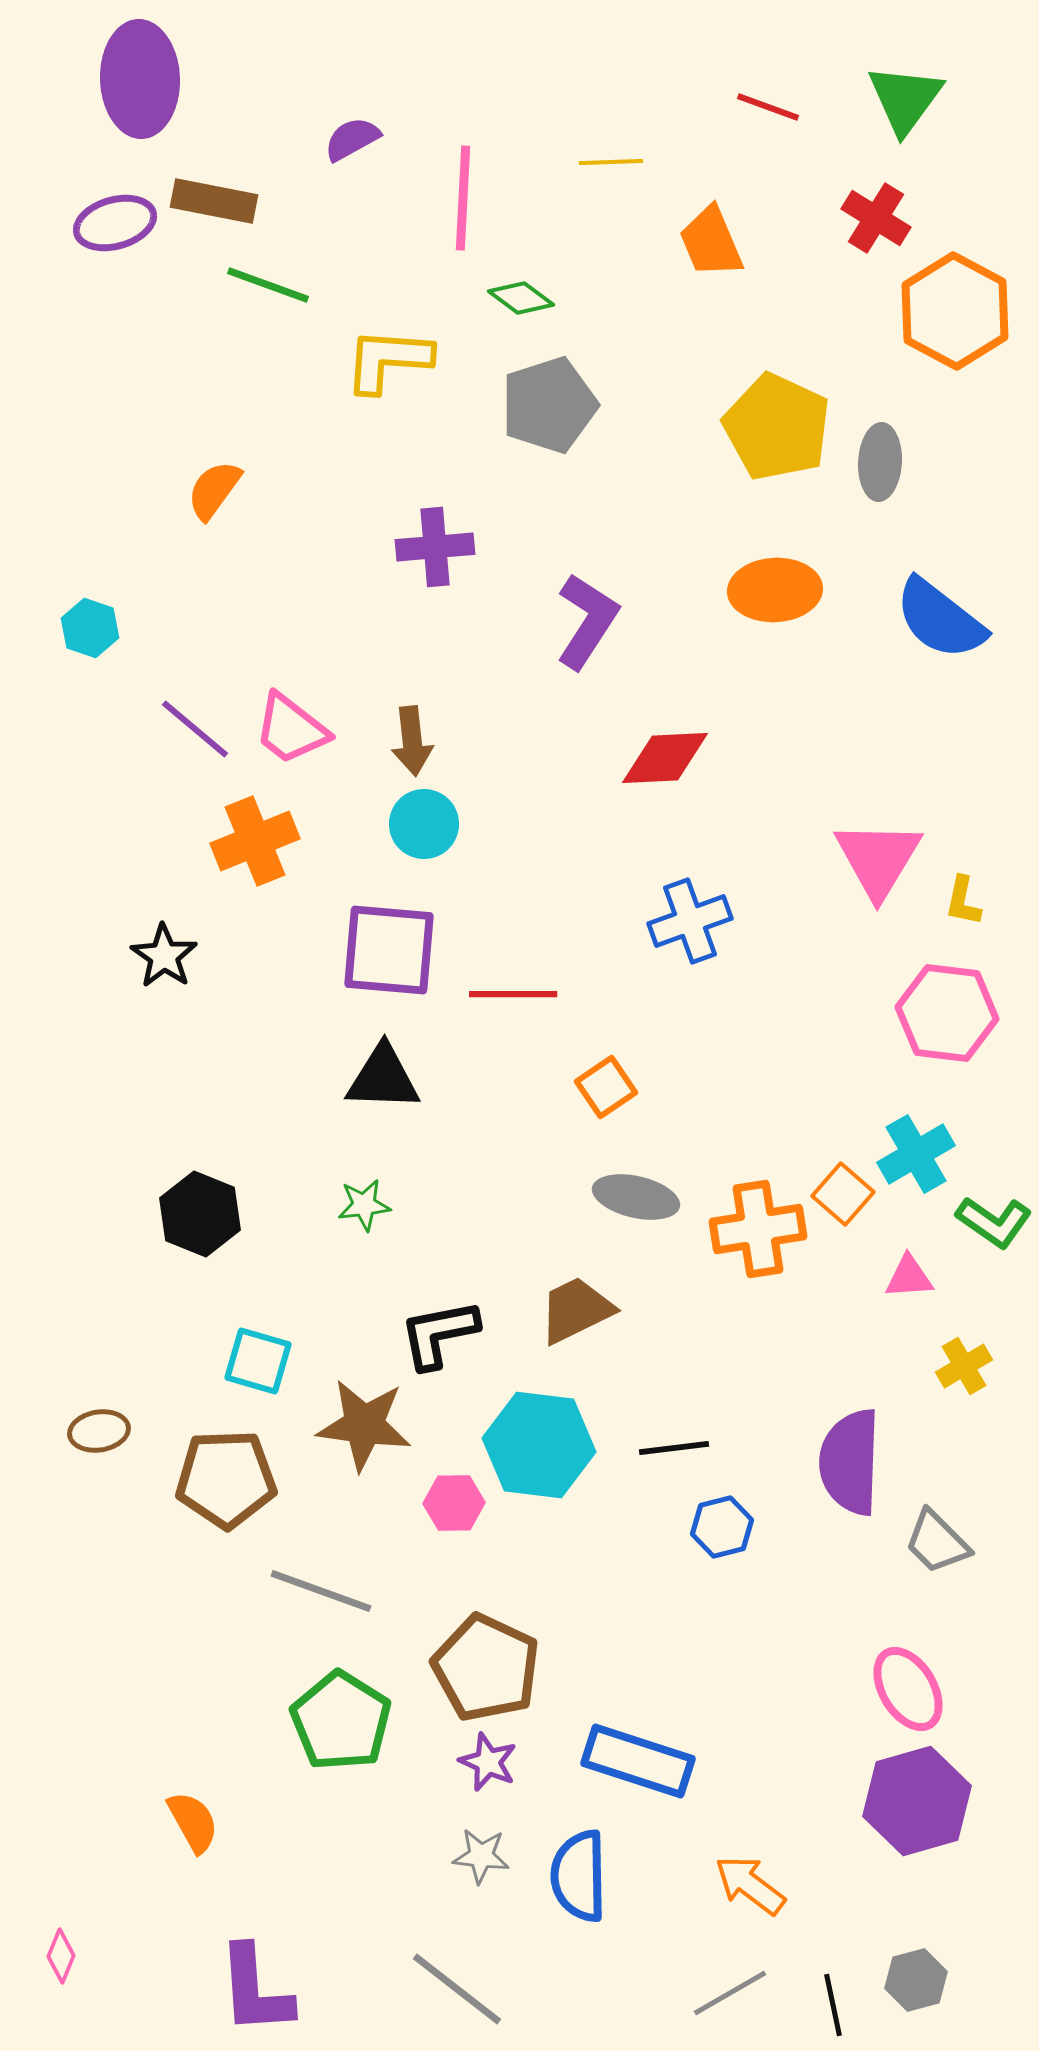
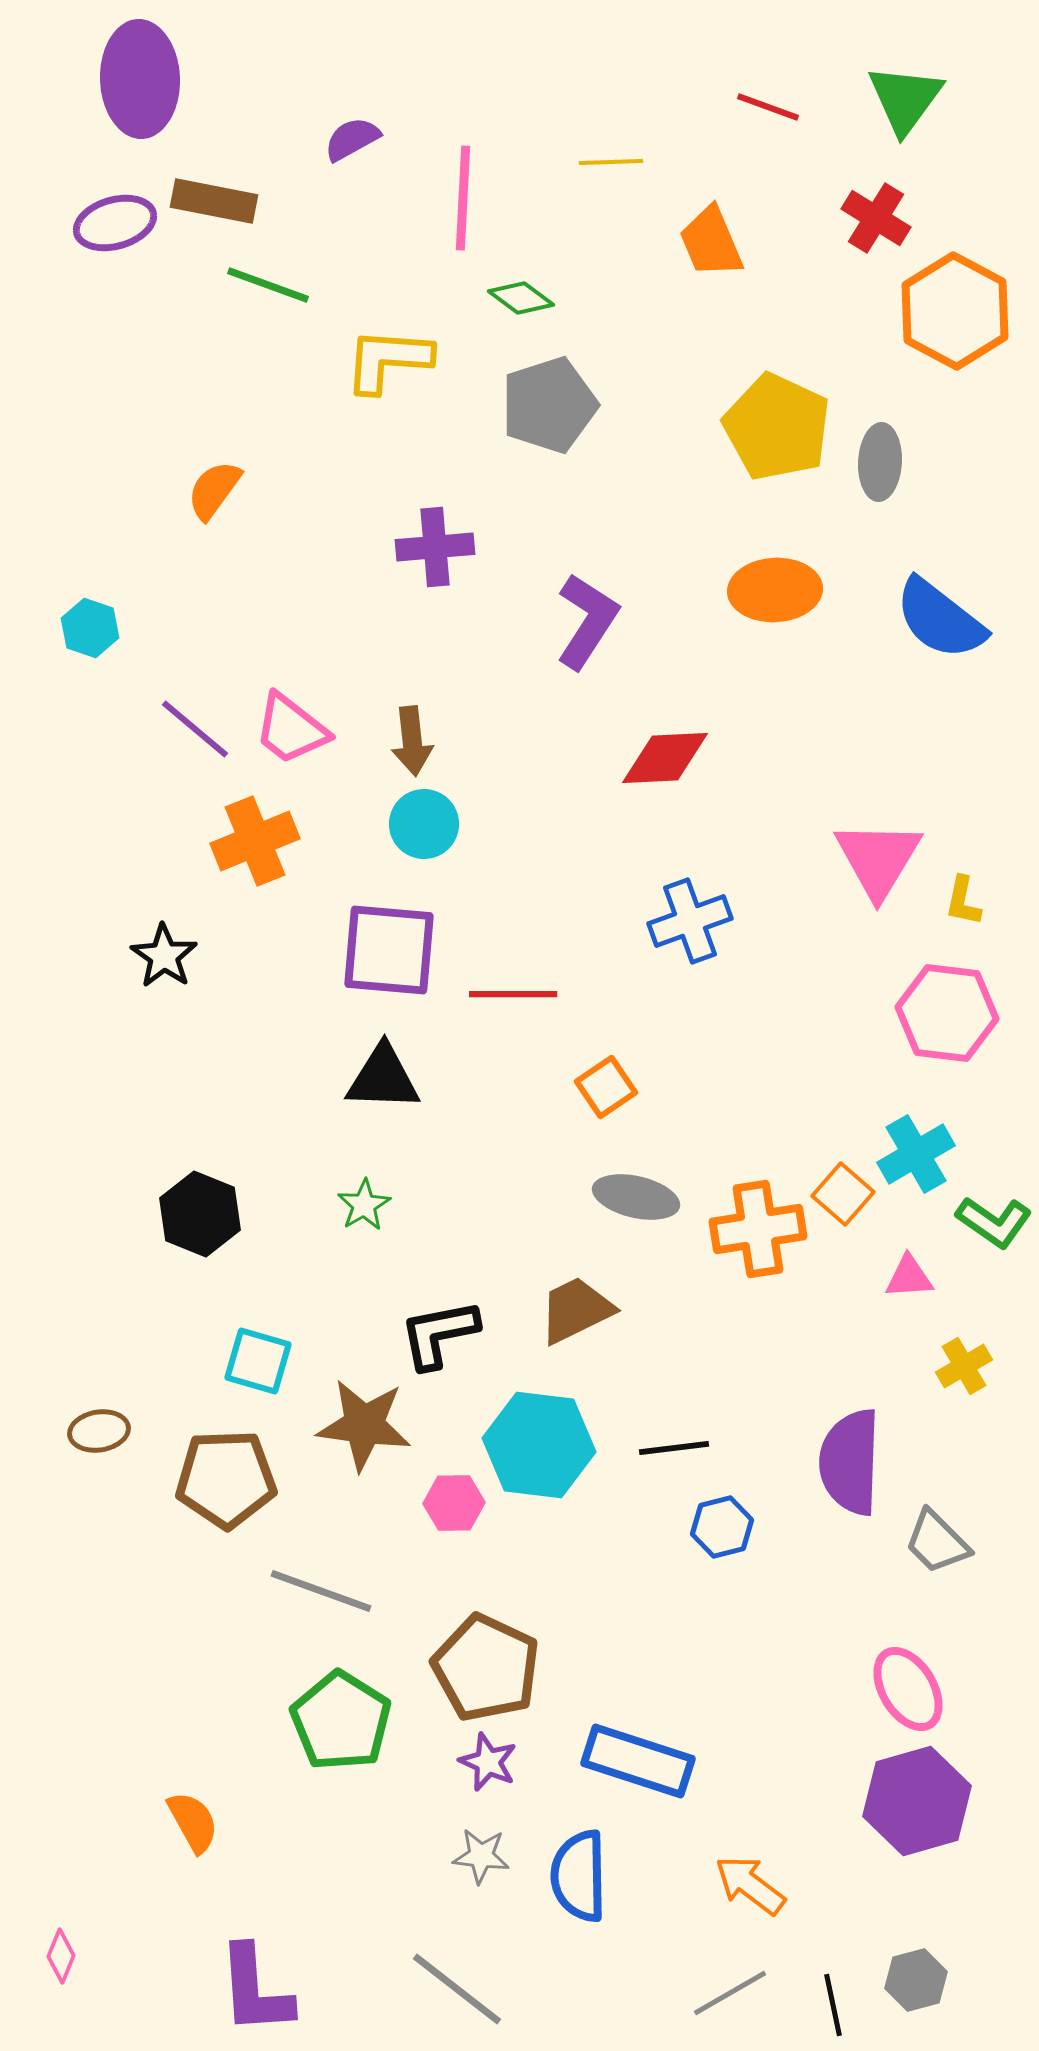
green star at (364, 1205): rotated 24 degrees counterclockwise
